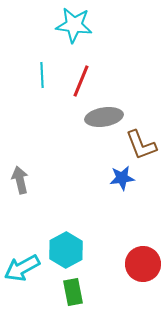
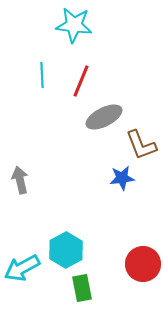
gray ellipse: rotated 18 degrees counterclockwise
green rectangle: moved 9 px right, 4 px up
